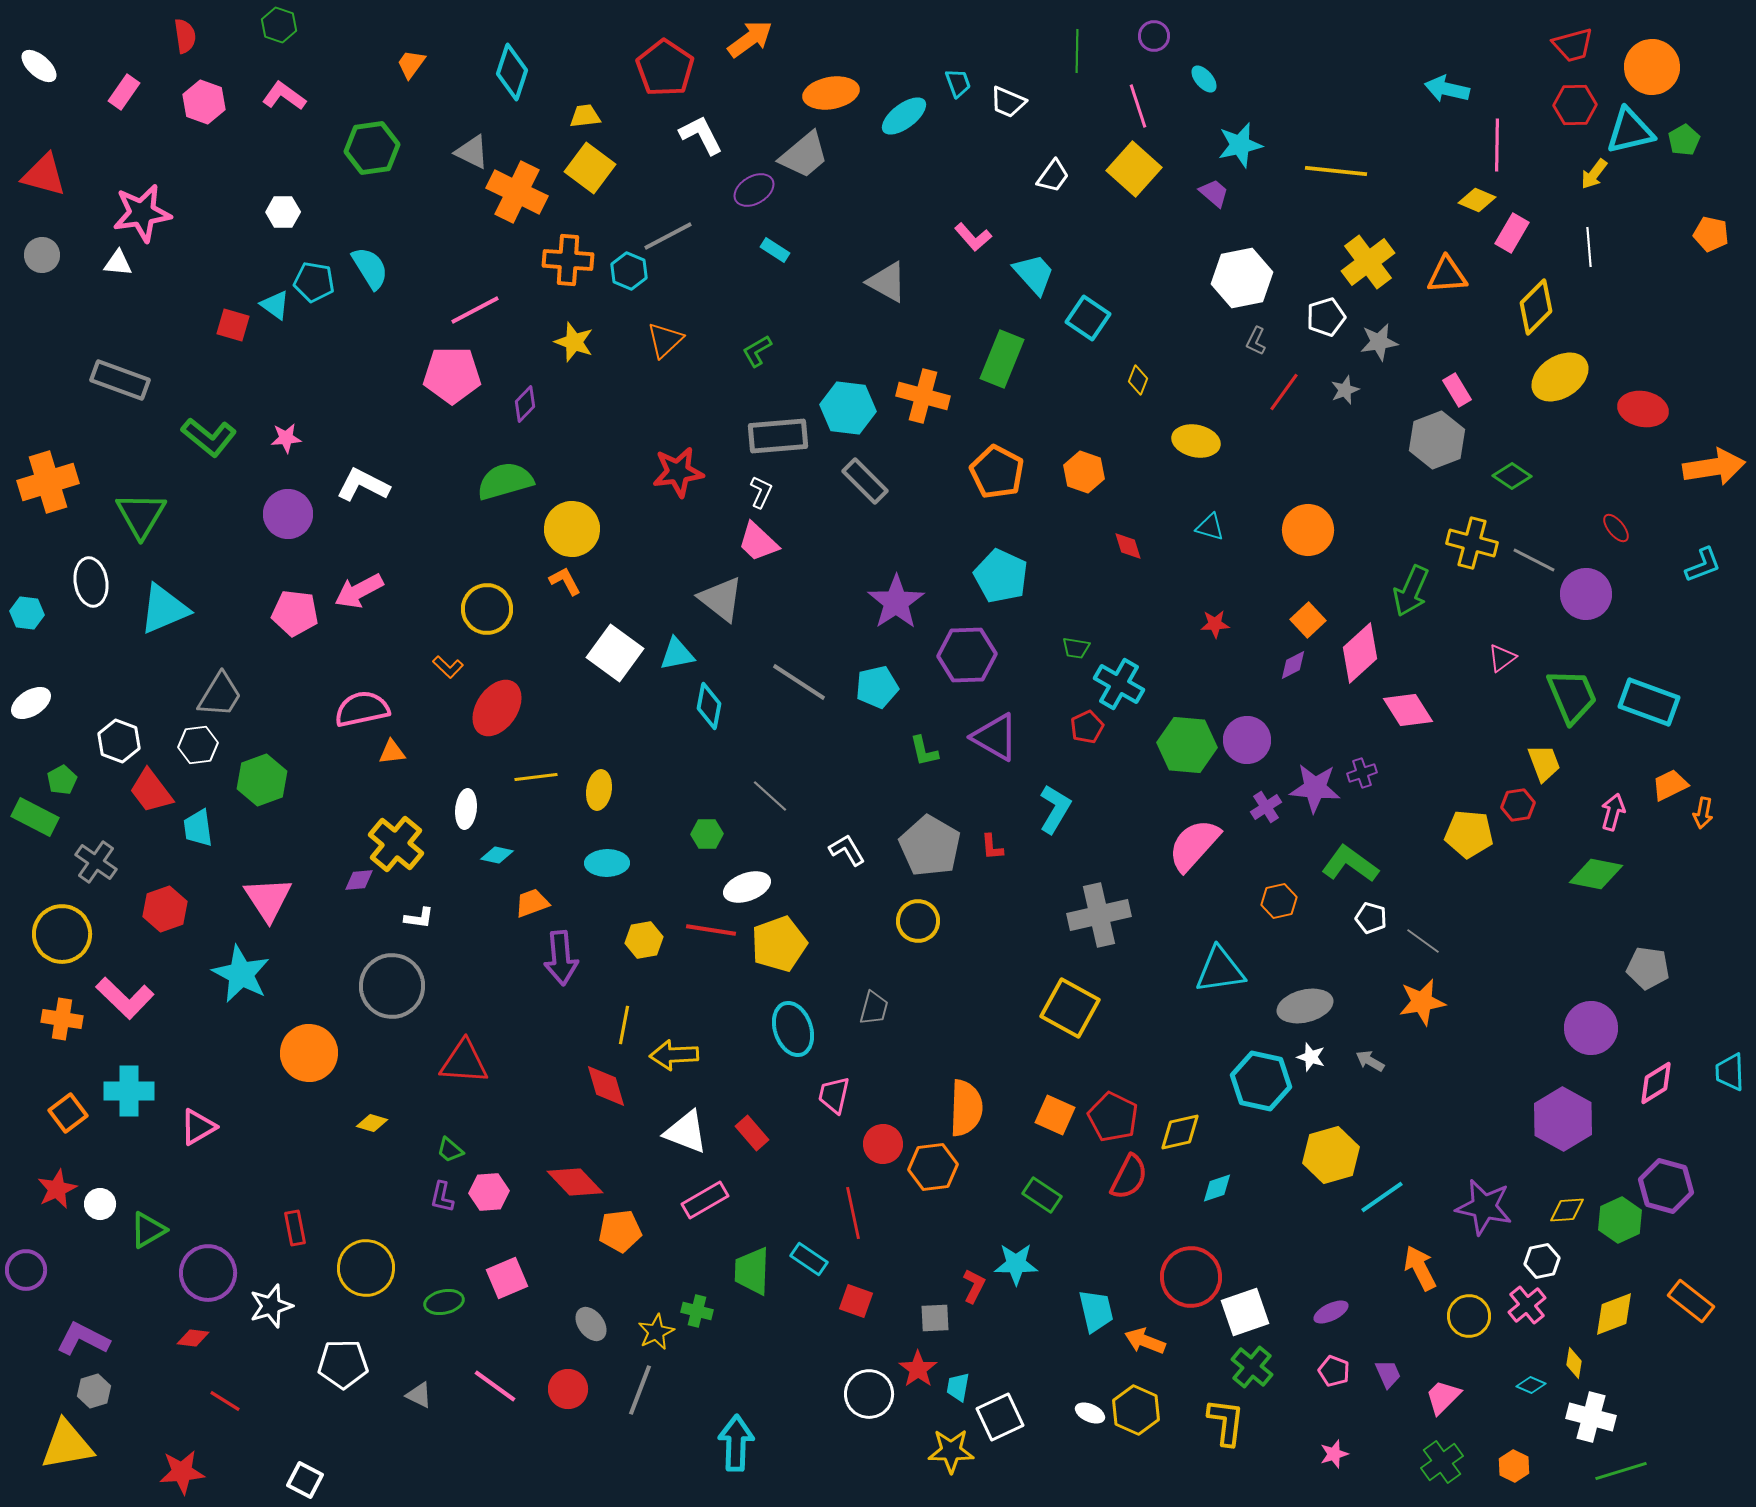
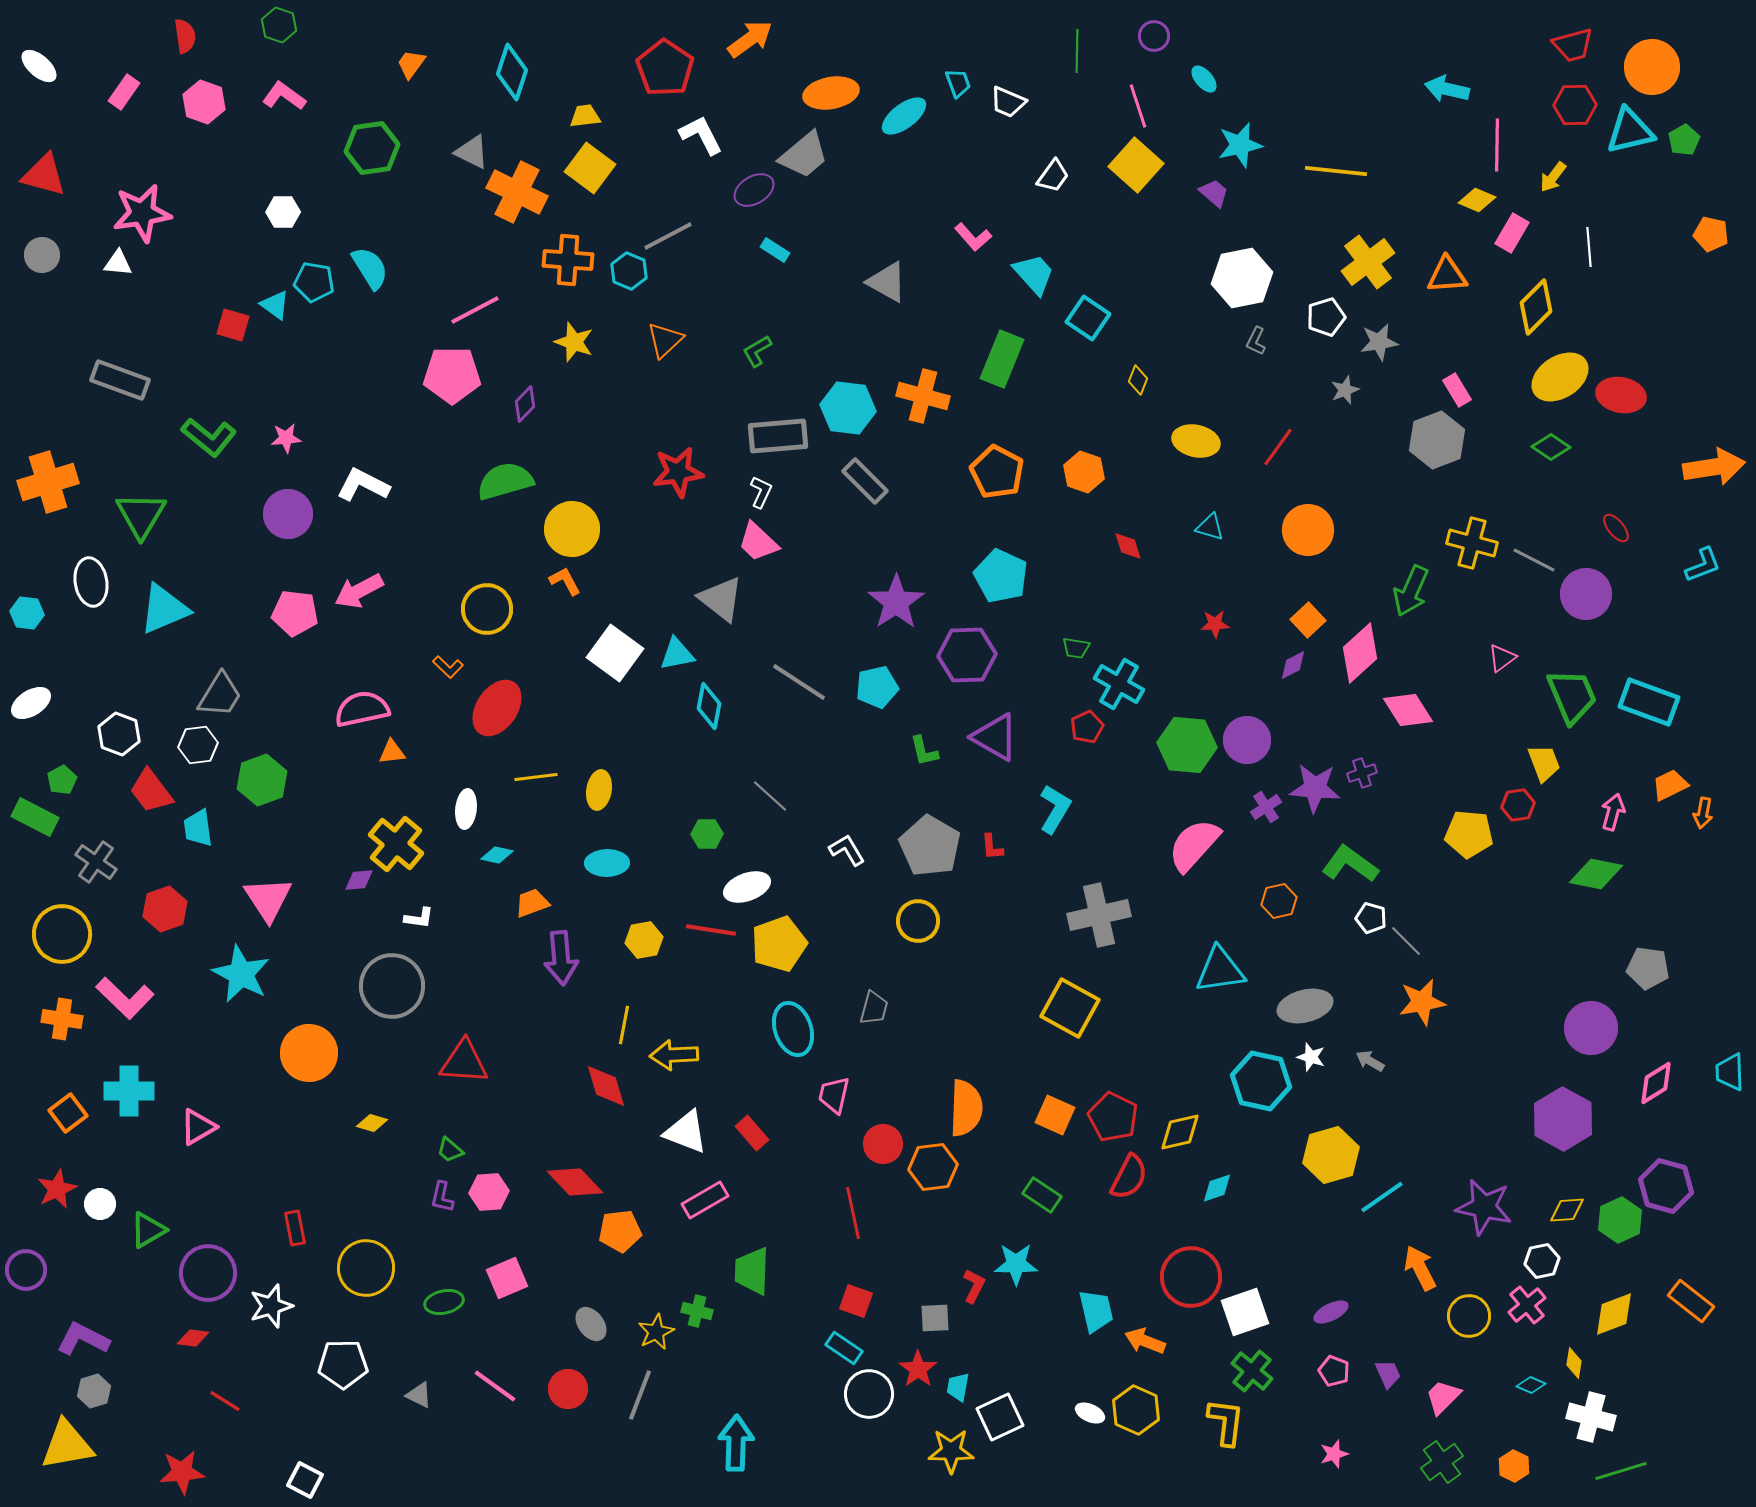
yellow square at (1134, 169): moved 2 px right, 4 px up
yellow arrow at (1594, 174): moved 41 px left, 3 px down
red line at (1284, 392): moved 6 px left, 55 px down
red ellipse at (1643, 409): moved 22 px left, 14 px up
green diamond at (1512, 476): moved 39 px right, 29 px up
white hexagon at (119, 741): moved 7 px up
gray line at (1423, 941): moved 17 px left; rotated 9 degrees clockwise
cyan rectangle at (809, 1259): moved 35 px right, 89 px down
green cross at (1252, 1367): moved 4 px down
gray line at (640, 1390): moved 5 px down
